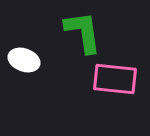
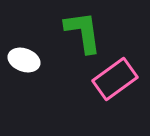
pink rectangle: rotated 42 degrees counterclockwise
